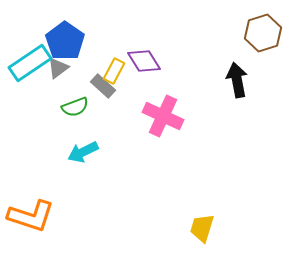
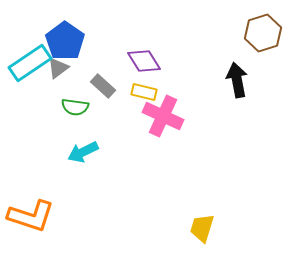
yellow rectangle: moved 30 px right, 21 px down; rotated 75 degrees clockwise
green semicircle: rotated 28 degrees clockwise
